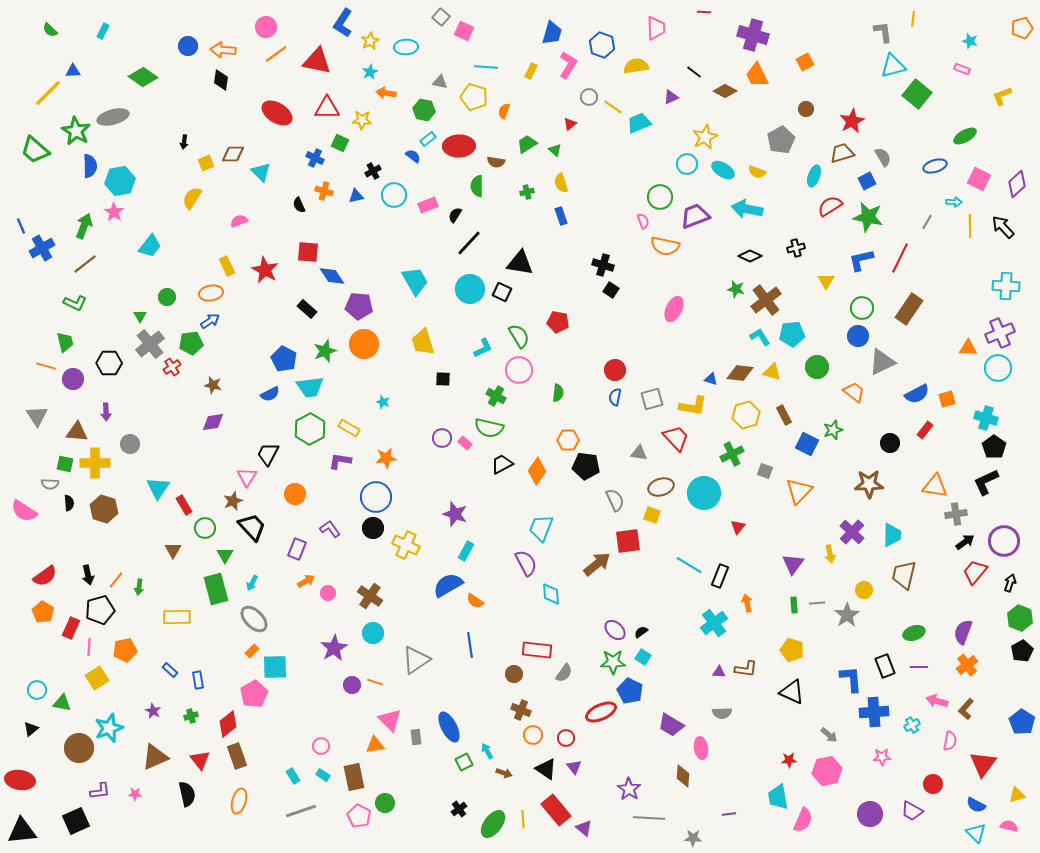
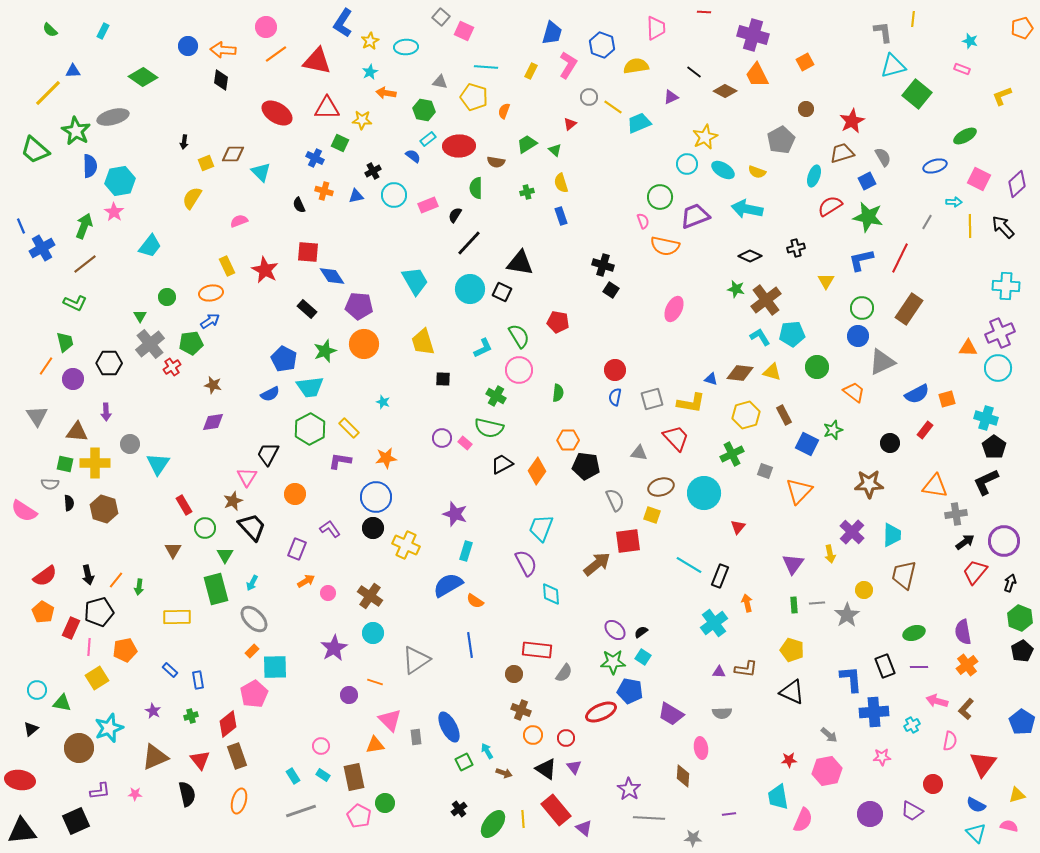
green semicircle at (477, 186): moved 1 px left, 2 px down
orange line at (46, 366): rotated 72 degrees counterclockwise
yellow L-shape at (693, 406): moved 2 px left, 3 px up
yellow rectangle at (349, 428): rotated 15 degrees clockwise
cyan triangle at (158, 488): moved 24 px up
cyan rectangle at (466, 551): rotated 12 degrees counterclockwise
black pentagon at (100, 610): moved 1 px left, 2 px down
purple semicircle at (963, 632): rotated 30 degrees counterclockwise
purple circle at (352, 685): moved 3 px left, 10 px down
blue pentagon at (630, 691): rotated 15 degrees counterclockwise
purple trapezoid at (671, 725): moved 11 px up
